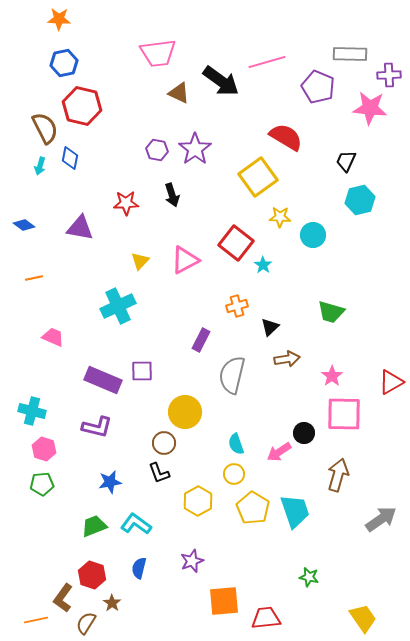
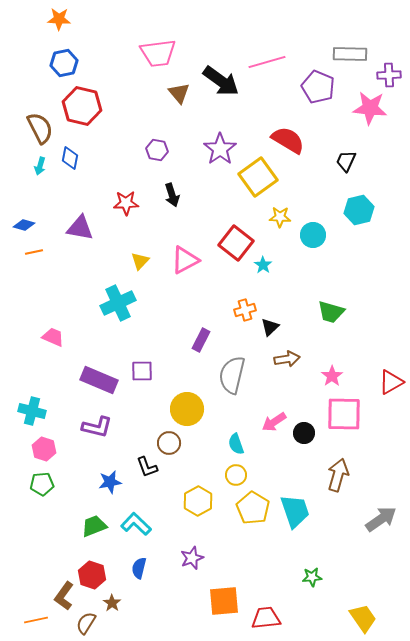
brown triangle at (179, 93): rotated 25 degrees clockwise
brown semicircle at (45, 128): moved 5 px left
red semicircle at (286, 137): moved 2 px right, 3 px down
purple star at (195, 149): moved 25 px right
cyan hexagon at (360, 200): moved 1 px left, 10 px down
blue diamond at (24, 225): rotated 20 degrees counterclockwise
orange line at (34, 278): moved 26 px up
cyan cross at (118, 306): moved 3 px up
orange cross at (237, 306): moved 8 px right, 4 px down
purple rectangle at (103, 380): moved 4 px left
yellow circle at (185, 412): moved 2 px right, 3 px up
brown circle at (164, 443): moved 5 px right
pink arrow at (279, 452): moved 5 px left, 30 px up
black L-shape at (159, 473): moved 12 px left, 6 px up
yellow circle at (234, 474): moved 2 px right, 1 px down
cyan L-shape at (136, 524): rotated 8 degrees clockwise
purple star at (192, 561): moved 3 px up
green star at (309, 577): moved 3 px right; rotated 18 degrees counterclockwise
brown L-shape at (63, 598): moved 1 px right, 2 px up
